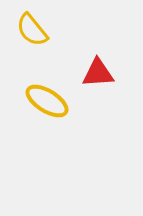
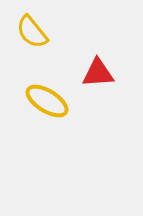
yellow semicircle: moved 2 px down
